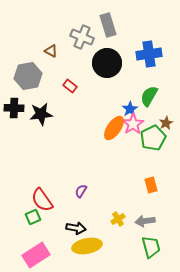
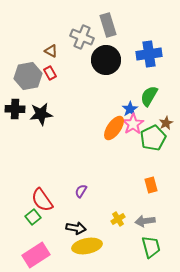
black circle: moved 1 px left, 3 px up
red rectangle: moved 20 px left, 13 px up; rotated 24 degrees clockwise
black cross: moved 1 px right, 1 px down
green square: rotated 14 degrees counterclockwise
